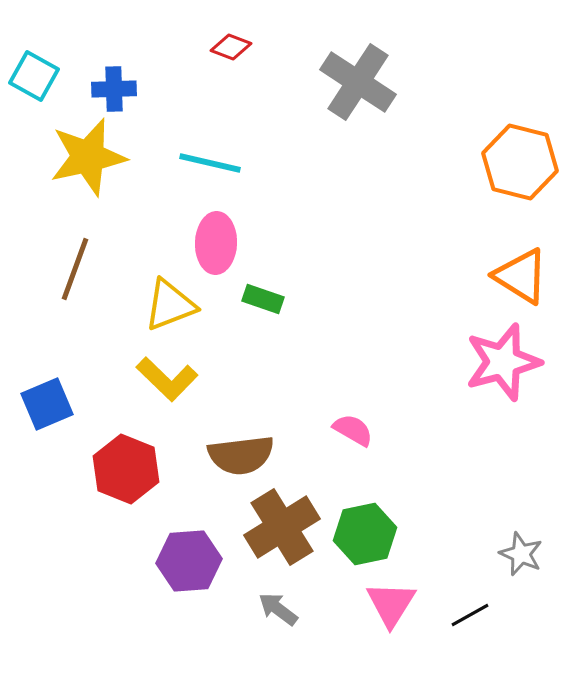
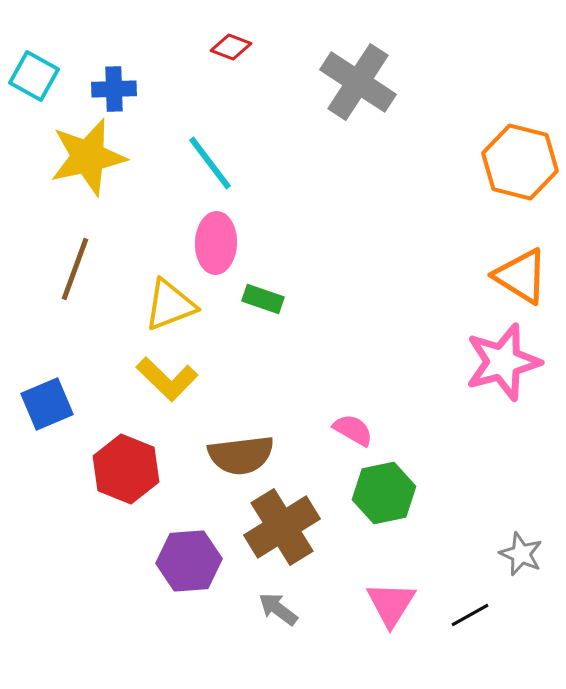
cyan line: rotated 40 degrees clockwise
green hexagon: moved 19 px right, 41 px up
